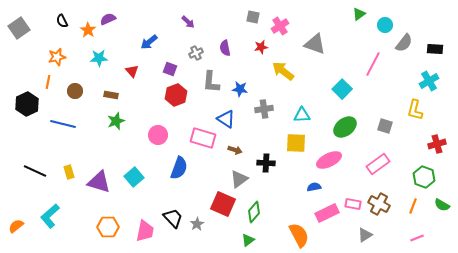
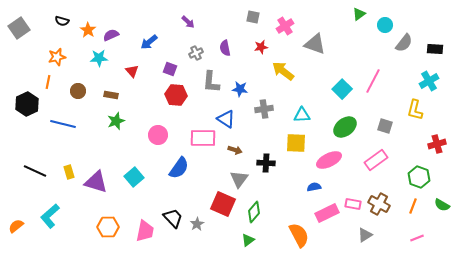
purple semicircle at (108, 19): moved 3 px right, 16 px down
black semicircle at (62, 21): rotated 48 degrees counterclockwise
pink cross at (280, 26): moved 5 px right
pink line at (373, 64): moved 17 px down
brown circle at (75, 91): moved 3 px right
red hexagon at (176, 95): rotated 25 degrees clockwise
pink rectangle at (203, 138): rotated 15 degrees counterclockwise
pink rectangle at (378, 164): moved 2 px left, 4 px up
blue semicircle at (179, 168): rotated 15 degrees clockwise
green hexagon at (424, 177): moved 5 px left
gray triangle at (239, 179): rotated 18 degrees counterclockwise
purple triangle at (99, 182): moved 3 px left
